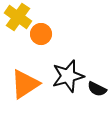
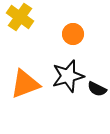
yellow cross: moved 2 px right
orange circle: moved 32 px right
orange triangle: rotated 12 degrees clockwise
